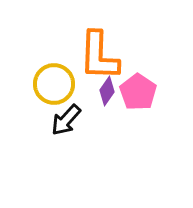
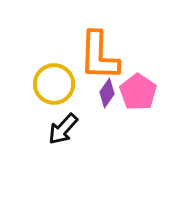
purple diamond: moved 2 px down
black arrow: moved 3 px left, 9 px down
